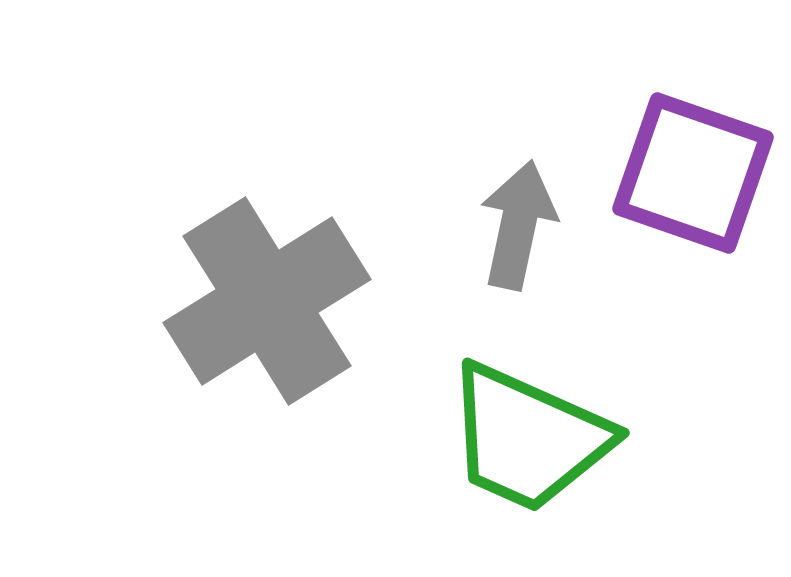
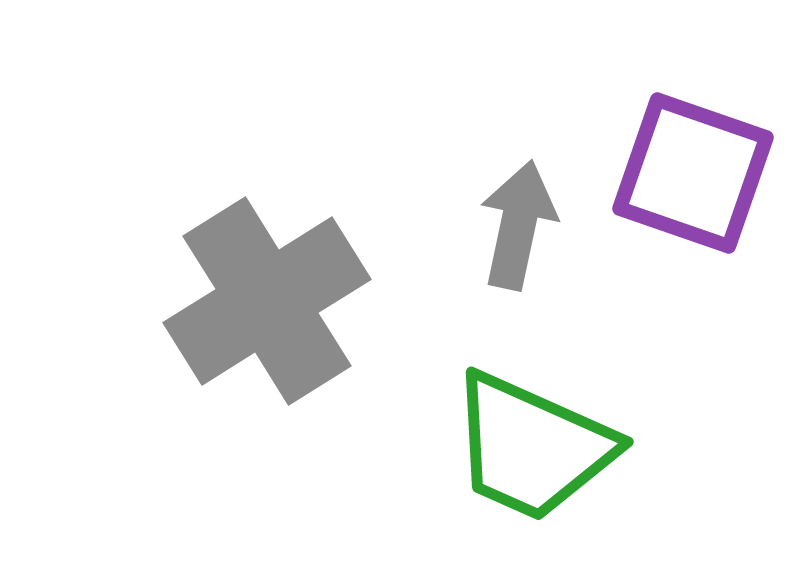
green trapezoid: moved 4 px right, 9 px down
